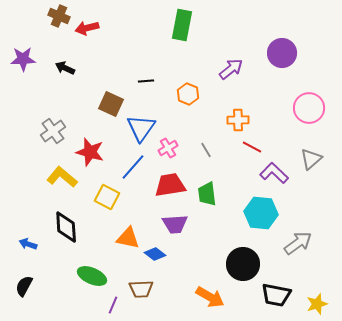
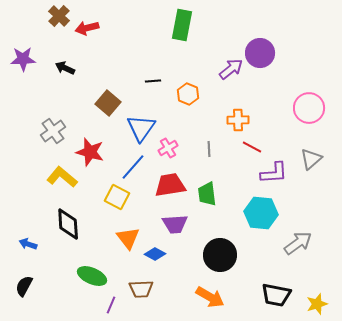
brown cross: rotated 20 degrees clockwise
purple circle: moved 22 px left
black line: moved 7 px right
brown square: moved 3 px left, 1 px up; rotated 15 degrees clockwise
gray line: moved 3 px right, 1 px up; rotated 28 degrees clockwise
purple L-shape: rotated 132 degrees clockwise
yellow square: moved 10 px right
black diamond: moved 2 px right, 3 px up
orange triangle: rotated 40 degrees clockwise
blue diamond: rotated 10 degrees counterclockwise
black circle: moved 23 px left, 9 px up
purple line: moved 2 px left
